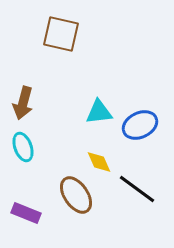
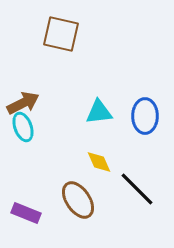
brown arrow: rotated 132 degrees counterclockwise
blue ellipse: moved 5 px right, 9 px up; rotated 64 degrees counterclockwise
cyan ellipse: moved 20 px up
black line: rotated 9 degrees clockwise
brown ellipse: moved 2 px right, 5 px down
